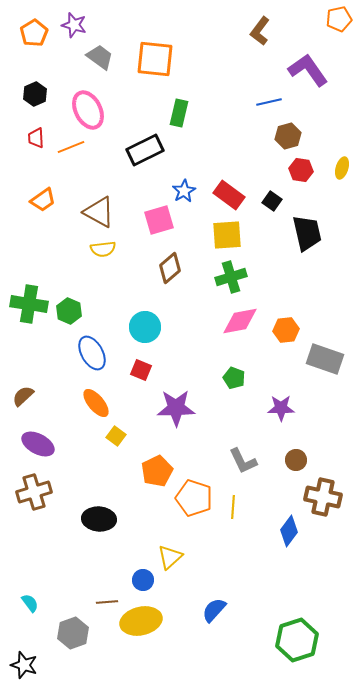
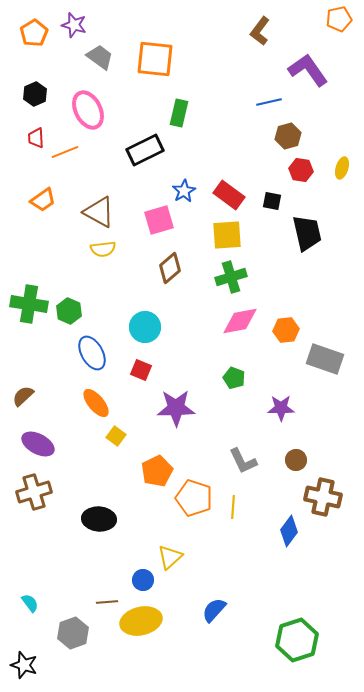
orange line at (71, 147): moved 6 px left, 5 px down
black square at (272, 201): rotated 24 degrees counterclockwise
